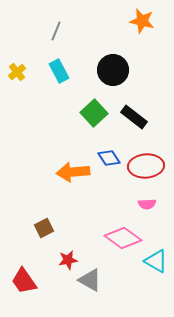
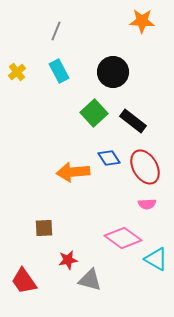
orange star: rotated 10 degrees counterclockwise
black circle: moved 2 px down
black rectangle: moved 1 px left, 4 px down
red ellipse: moved 1 px left, 1 px down; rotated 64 degrees clockwise
brown square: rotated 24 degrees clockwise
cyan triangle: moved 2 px up
gray triangle: rotated 15 degrees counterclockwise
